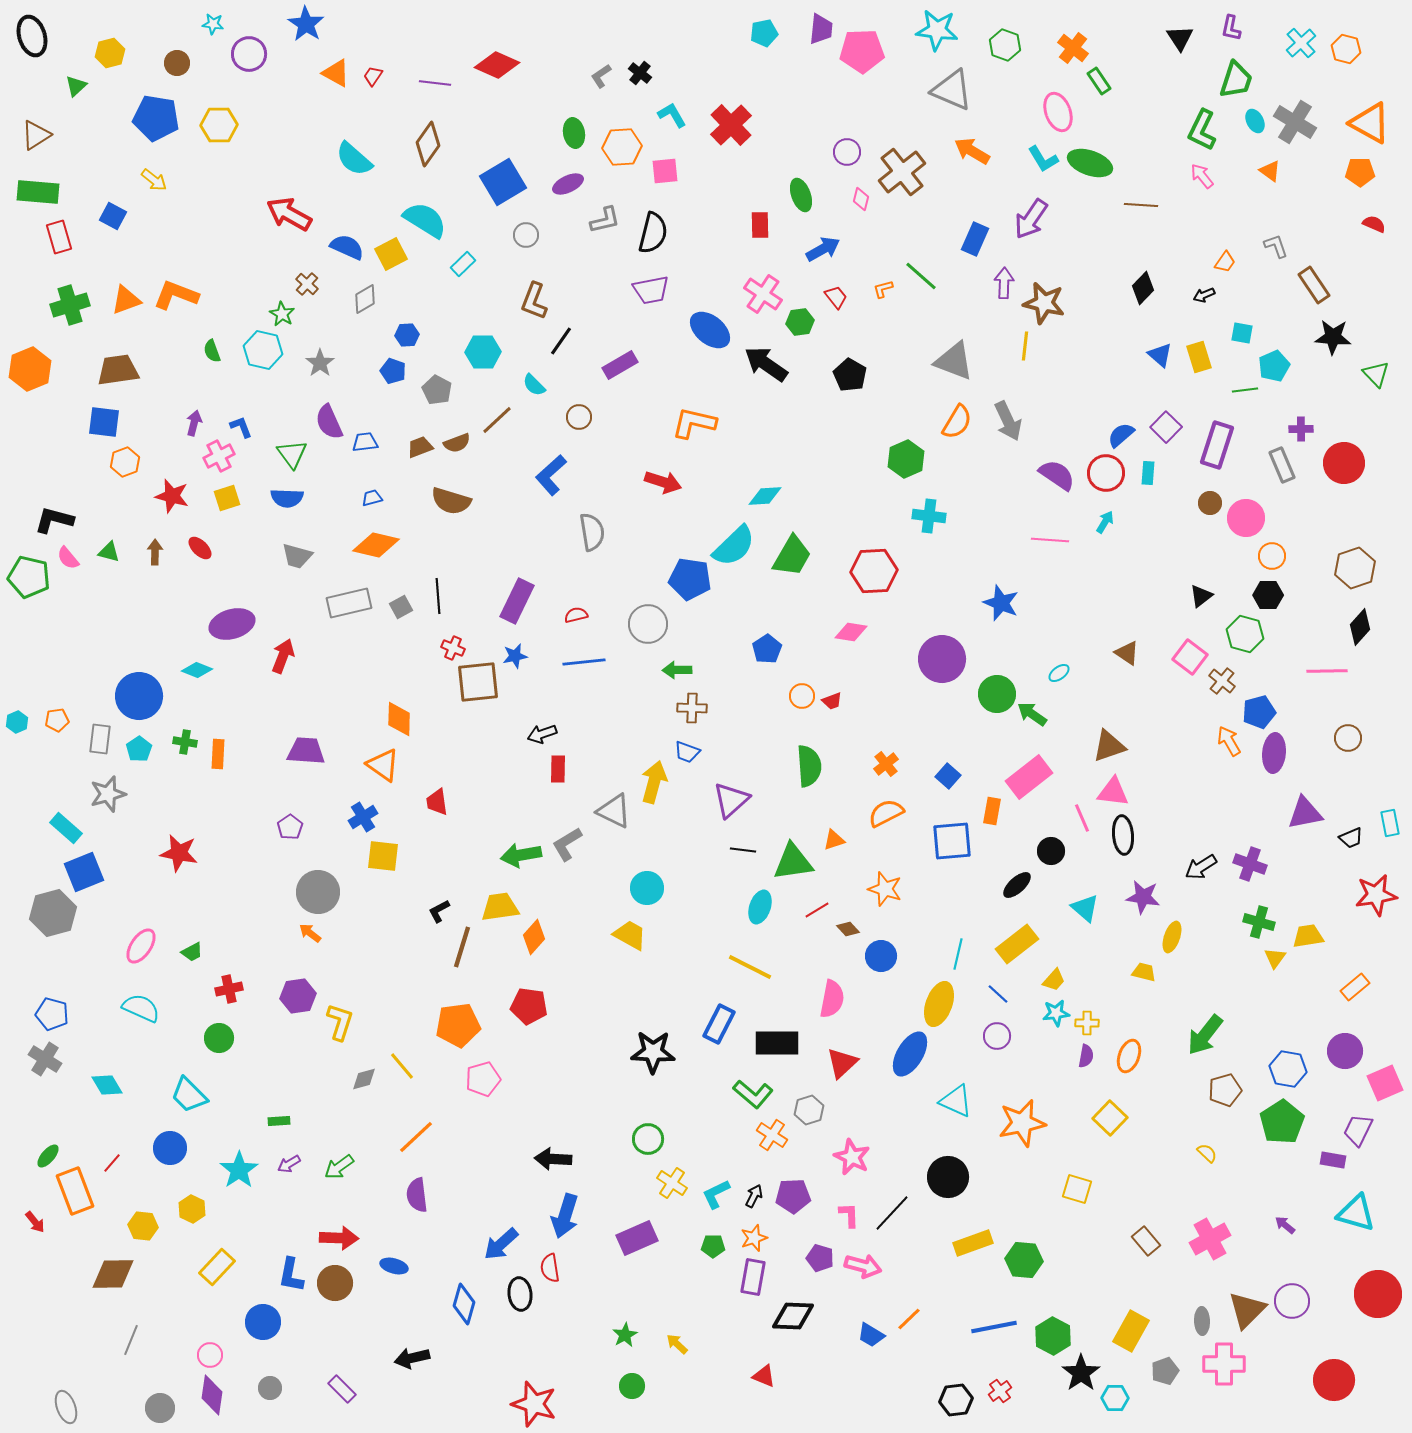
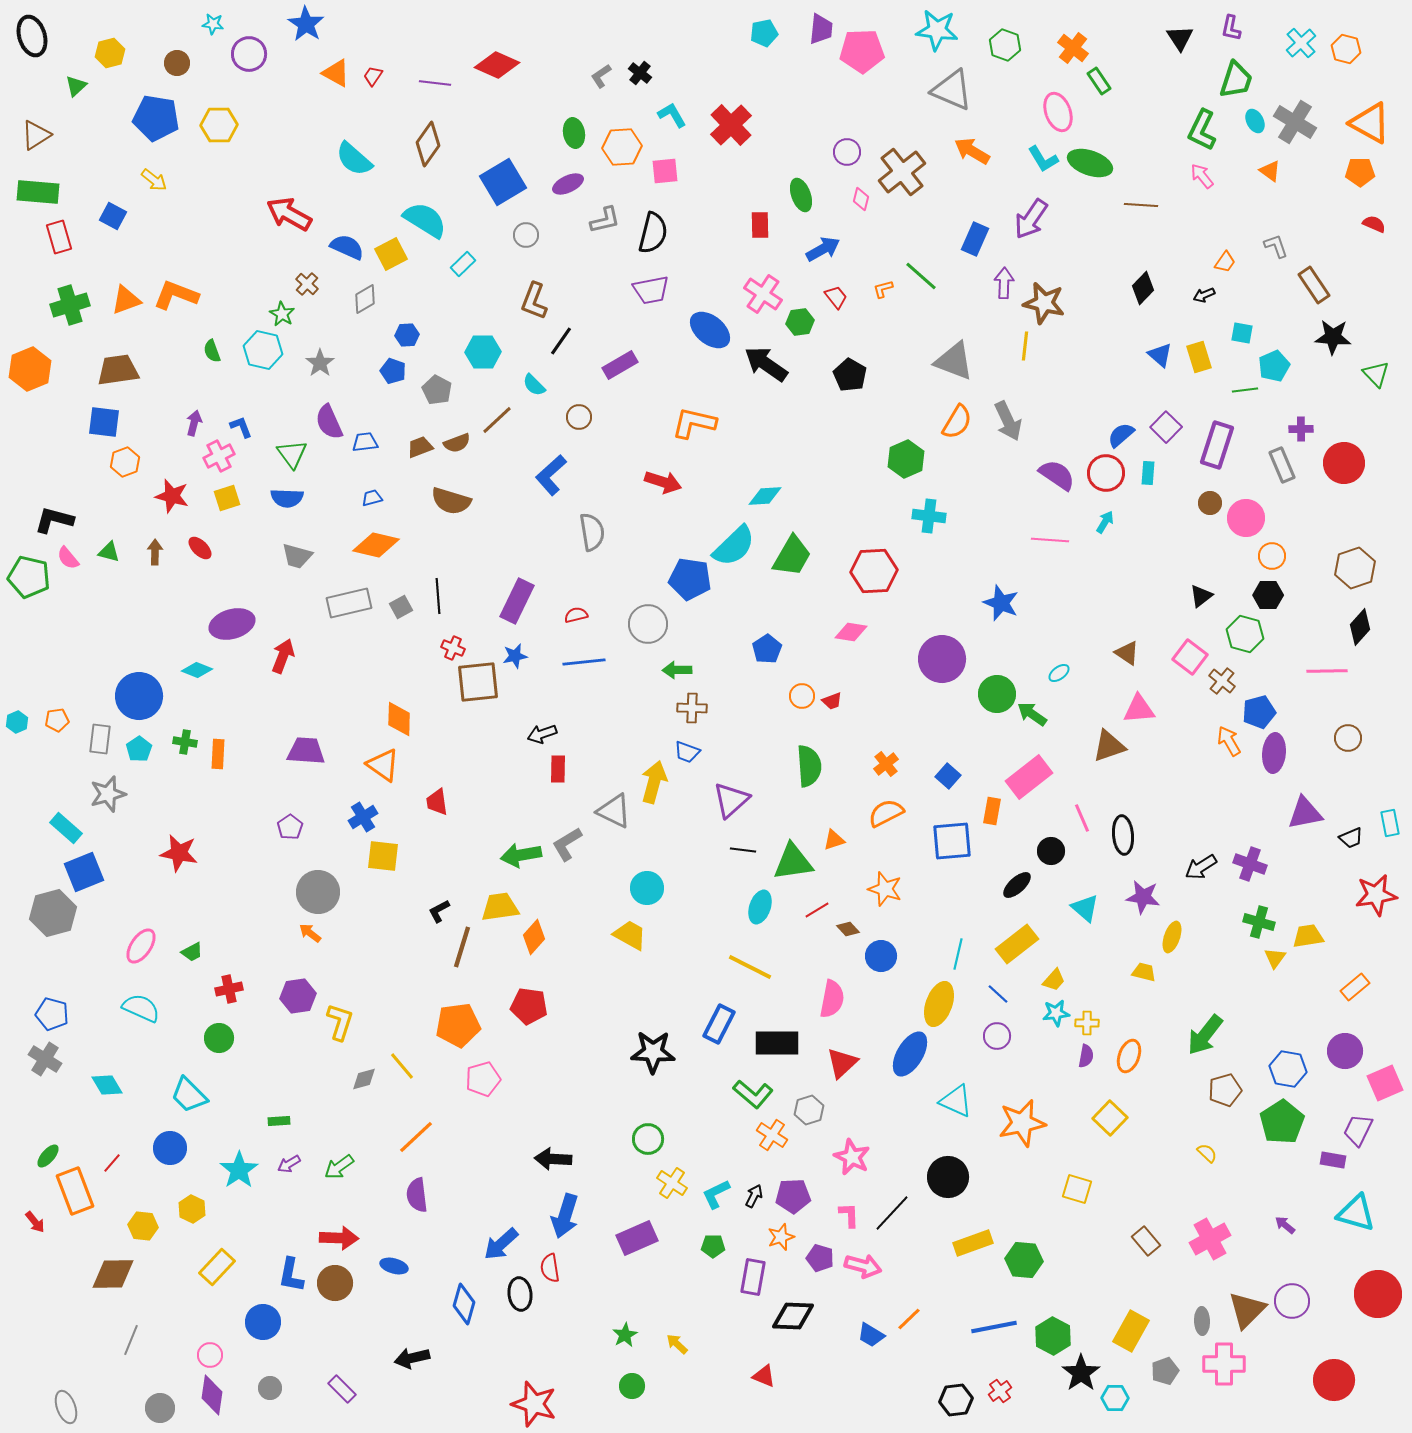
pink triangle at (1113, 792): moved 26 px right, 83 px up; rotated 12 degrees counterclockwise
orange star at (754, 1238): moved 27 px right, 1 px up
